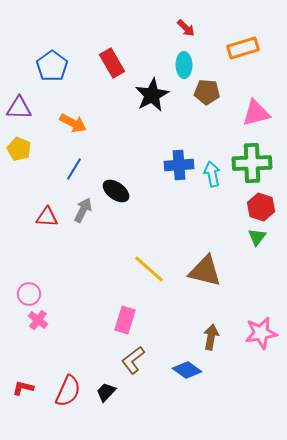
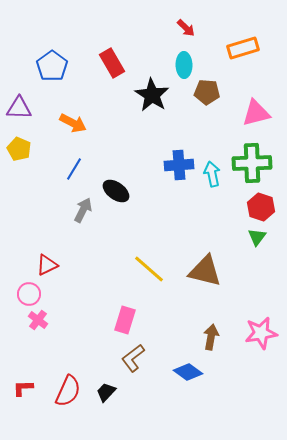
black star: rotated 12 degrees counterclockwise
red triangle: moved 48 px down; rotated 30 degrees counterclockwise
brown L-shape: moved 2 px up
blue diamond: moved 1 px right, 2 px down
red L-shape: rotated 15 degrees counterclockwise
